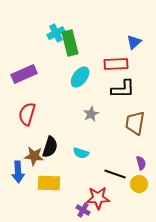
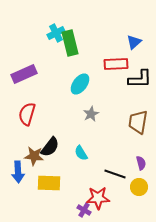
cyan ellipse: moved 7 px down
black L-shape: moved 17 px right, 10 px up
brown trapezoid: moved 3 px right, 1 px up
black semicircle: rotated 20 degrees clockwise
cyan semicircle: rotated 42 degrees clockwise
yellow circle: moved 3 px down
purple cross: moved 1 px right
